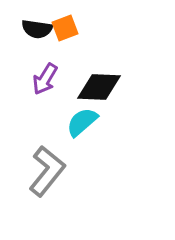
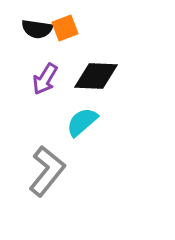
black diamond: moved 3 px left, 11 px up
